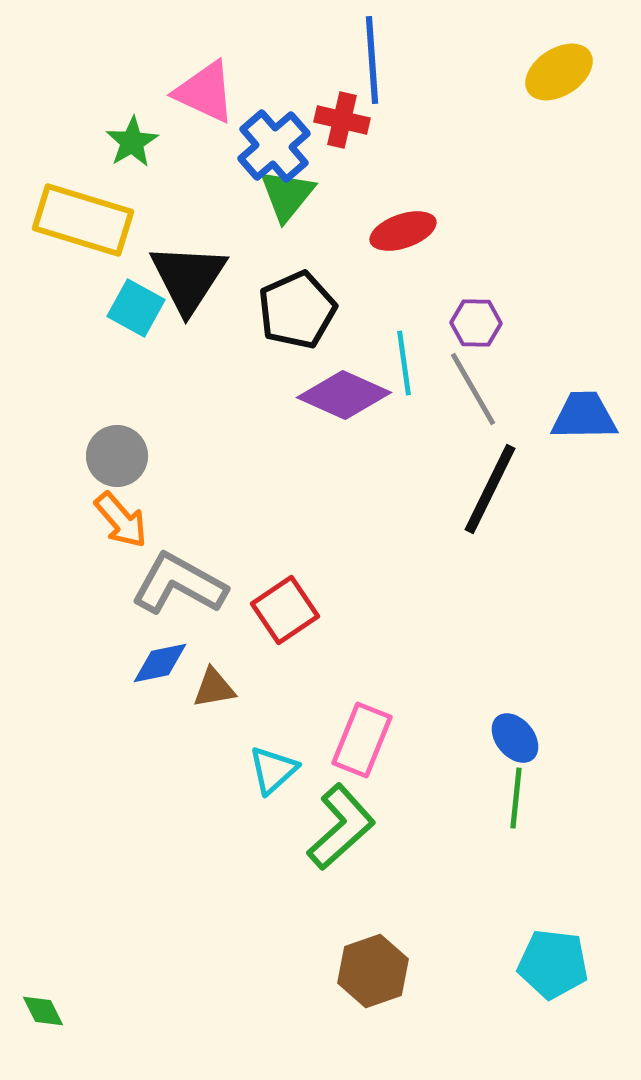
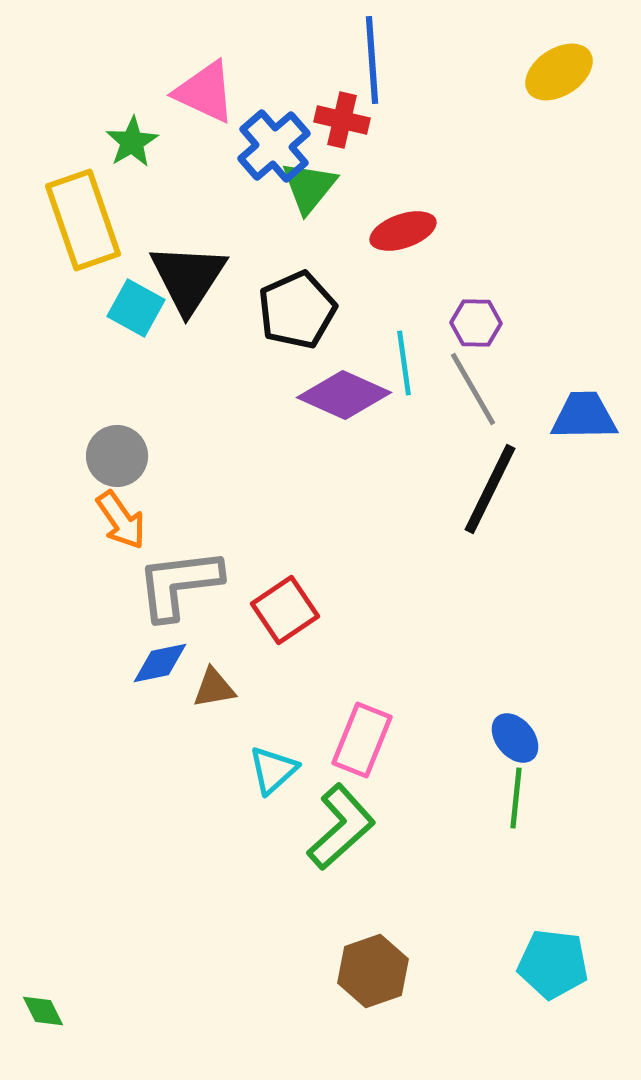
green triangle: moved 22 px right, 8 px up
yellow rectangle: rotated 54 degrees clockwise
orange arrow: rotated 6 degrees clockwise
gray L-shape: rotated 36 degrees counterclockwise
